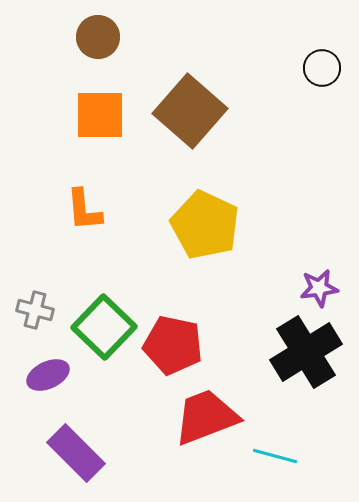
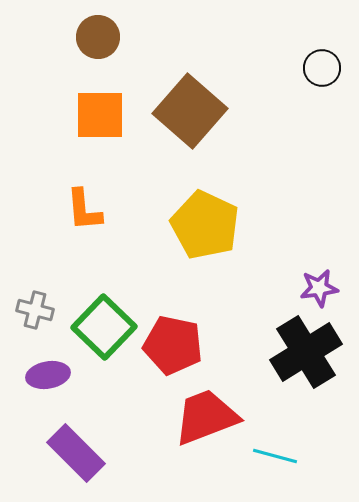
purple ellipse: rotated 15 degrees clockwise
